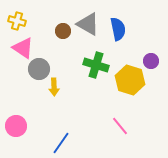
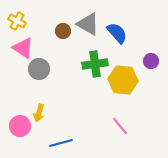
yellow cross: rotated 12 degrees clockwise
blue semicircle: moved 1 px left, 4 px down; rotated 30 degrees counterclockwise
green cross: moved 1 px left, 1 px up; rotated 25 degrees counterclockwise
yellow hexagon: moved 7 px left; rotated 12 degrees counterclockwise
yellow arrow: moved 15 px left, 26 px down; rotated 18 degrees clockwise
pink circle: moved 4 px right
blue line: rotated 40 degrees clockwise
